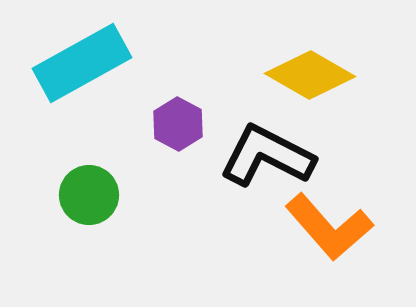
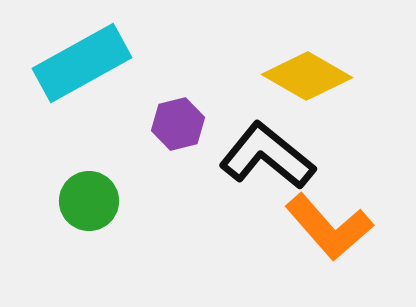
yellow diamond: moved 3 px left, 1 px down
purple hexagon: rotated 18 degrees clockwise
black L-shape: rotated 12 degrees clockwise
green circle: moved 6 px down
